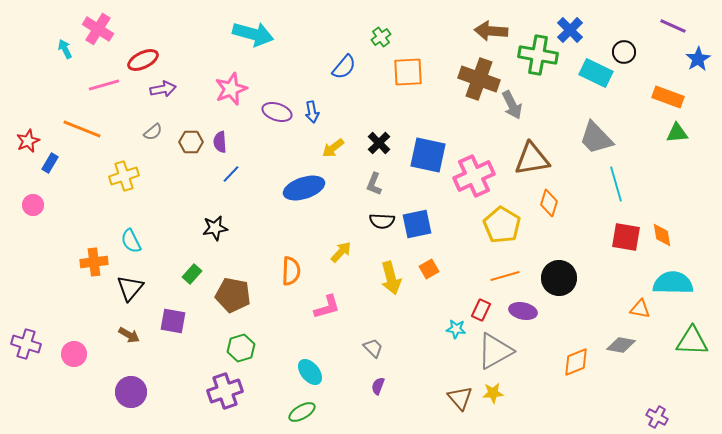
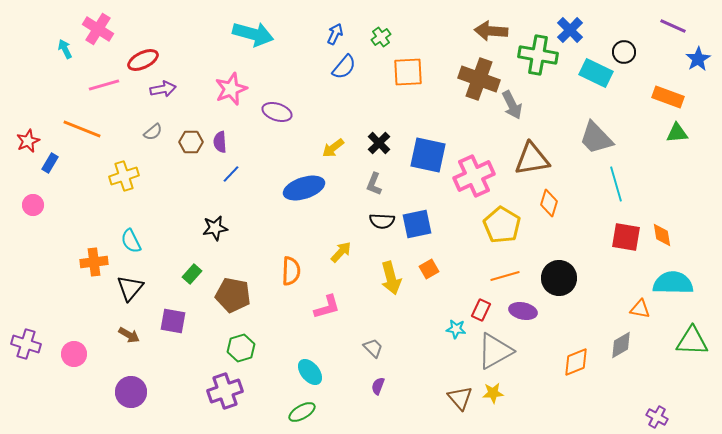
blue arrow at (312, 112): moved 23 px right, 78 px up; rotated 145 degrees counterclockwise
gray diamond at (621, 345): rotated 40 degrees counterclockwise
